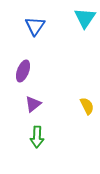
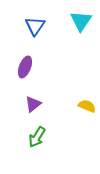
cyan triangle: moved 4 px left, 3 px down
purple ellipse: moved 2 px right, 4 px up
yellow semicircle: rotated 42 degrees counterclockwise
green arrow: rotated 30 degrees clockwise
